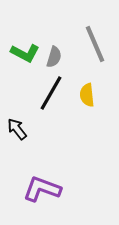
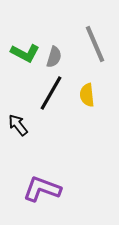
black arrow: moved 1 px right, 4 px up
